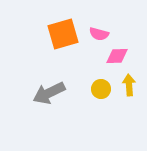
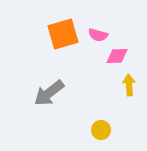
pink semicircle: moved 1 px left, 1 px down
yellow circle: moved 41 px down
gray arrow: rotated 12 degrees counterclockwise
